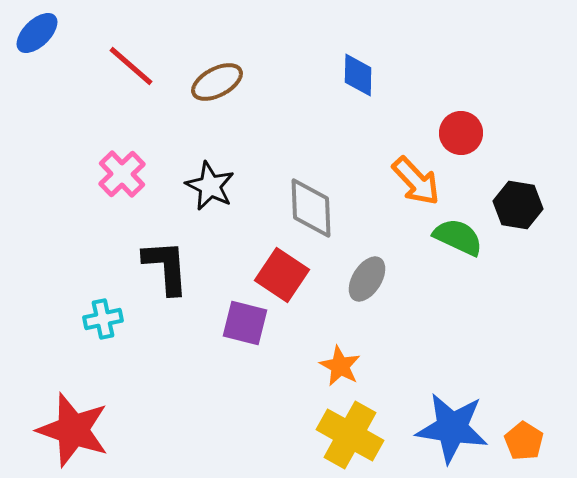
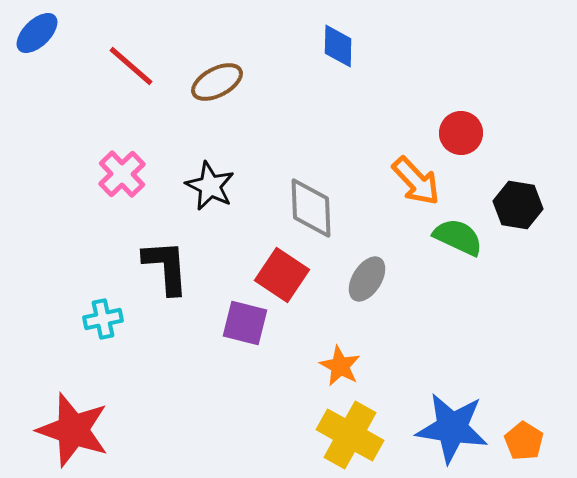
blue diamond: moved 20 px left, 29 px up
